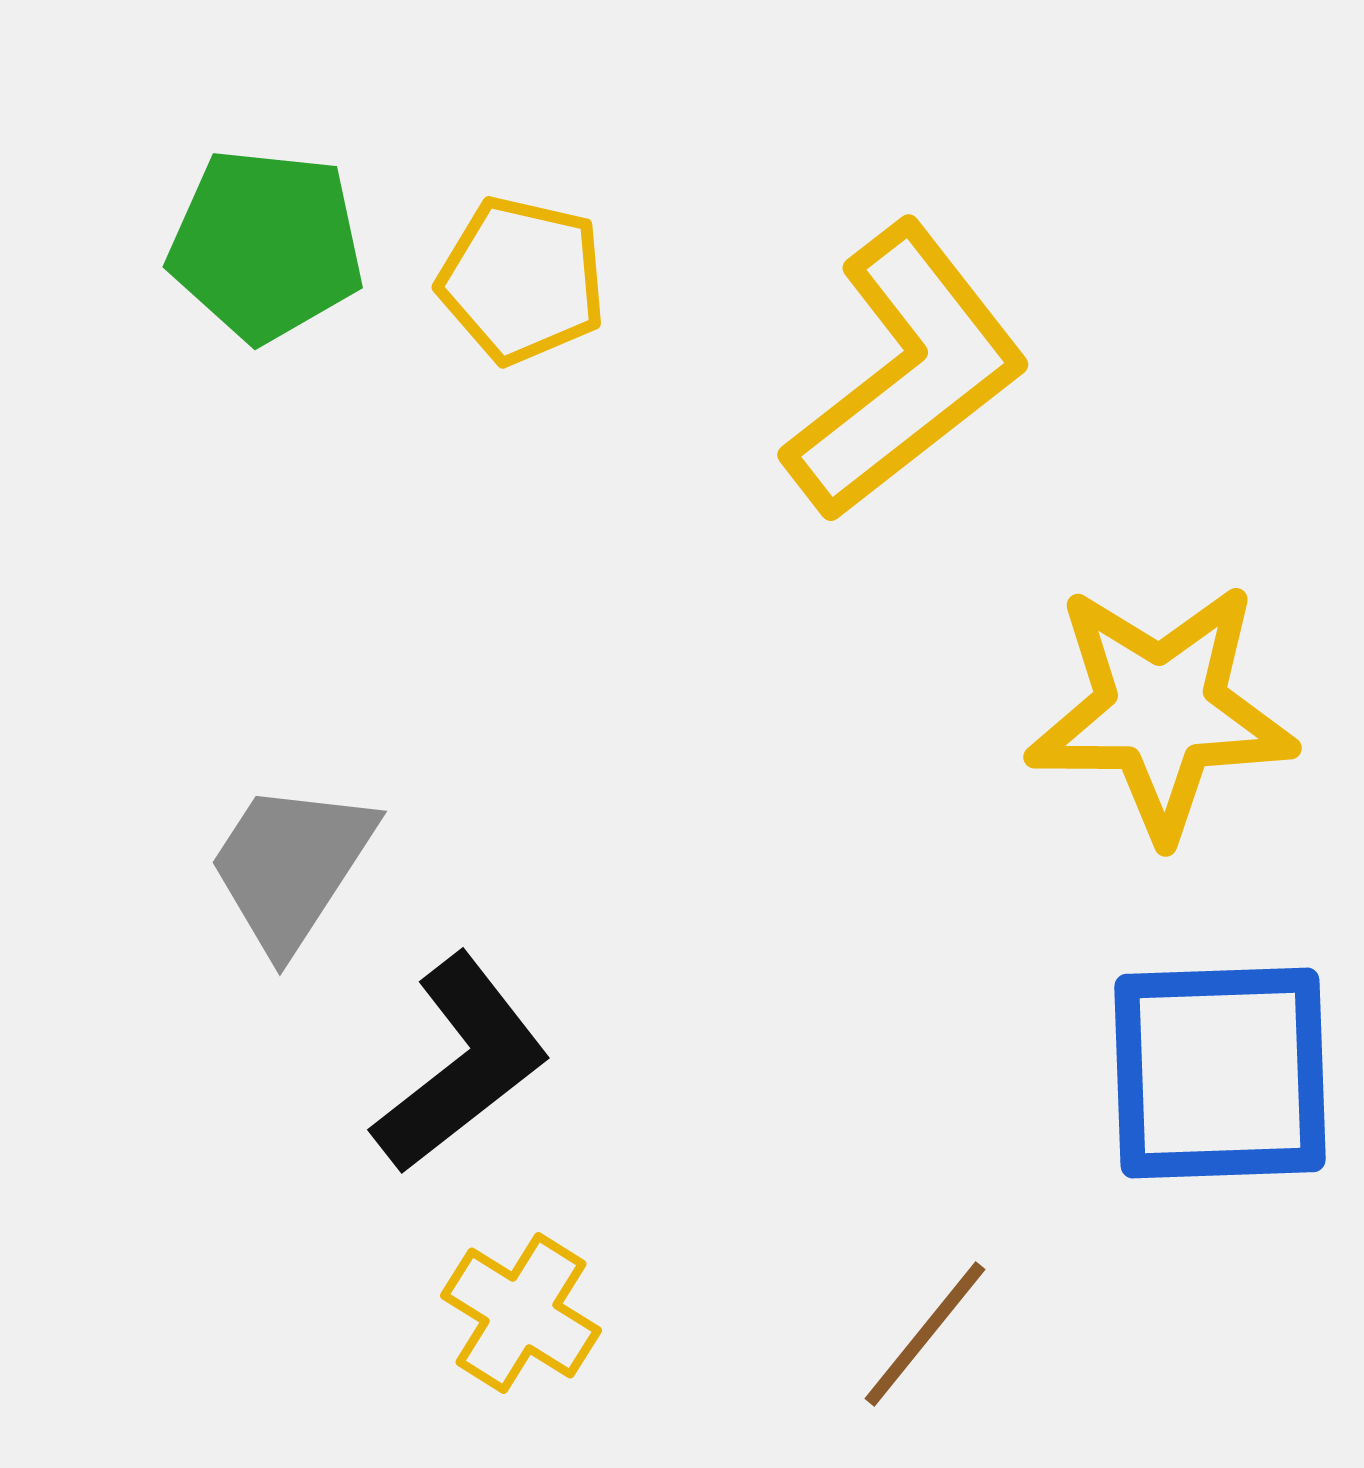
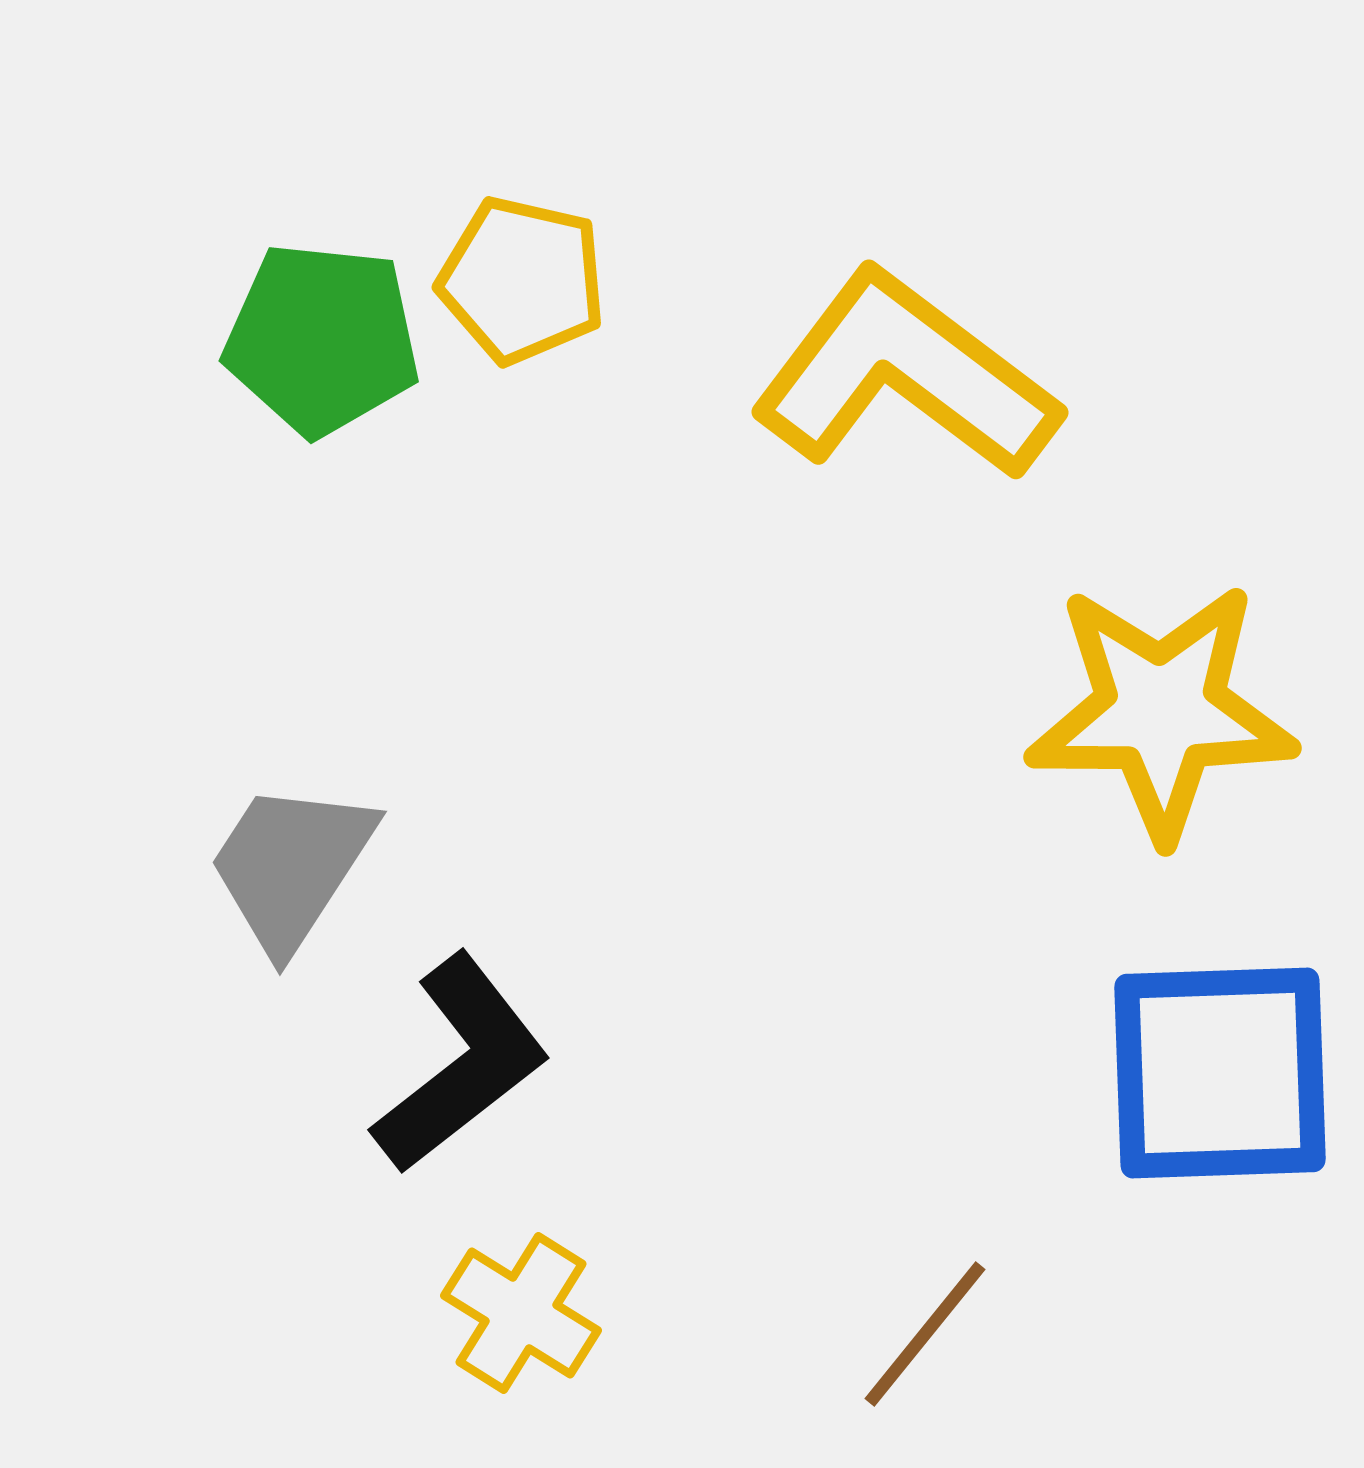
green pentagon: moved 56 px right, 94 px down
yellow L-shape: moved 1 px left, 4 px down; rotated 105 degrees counterclockwise
